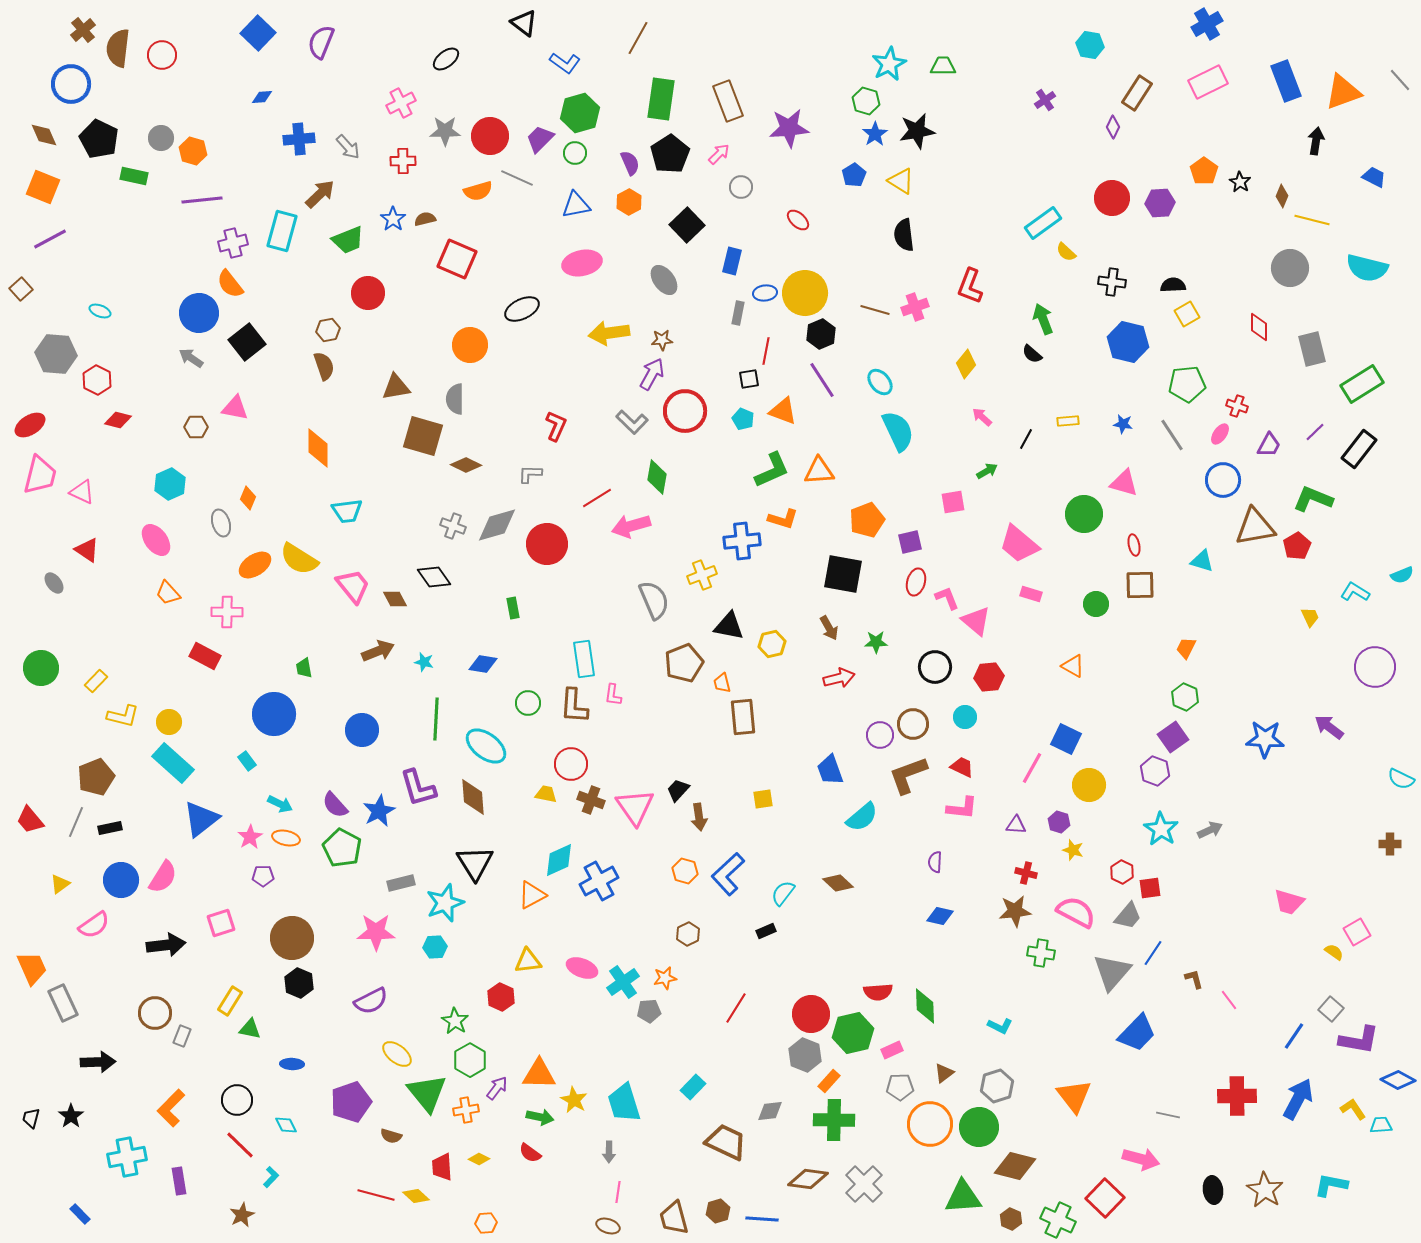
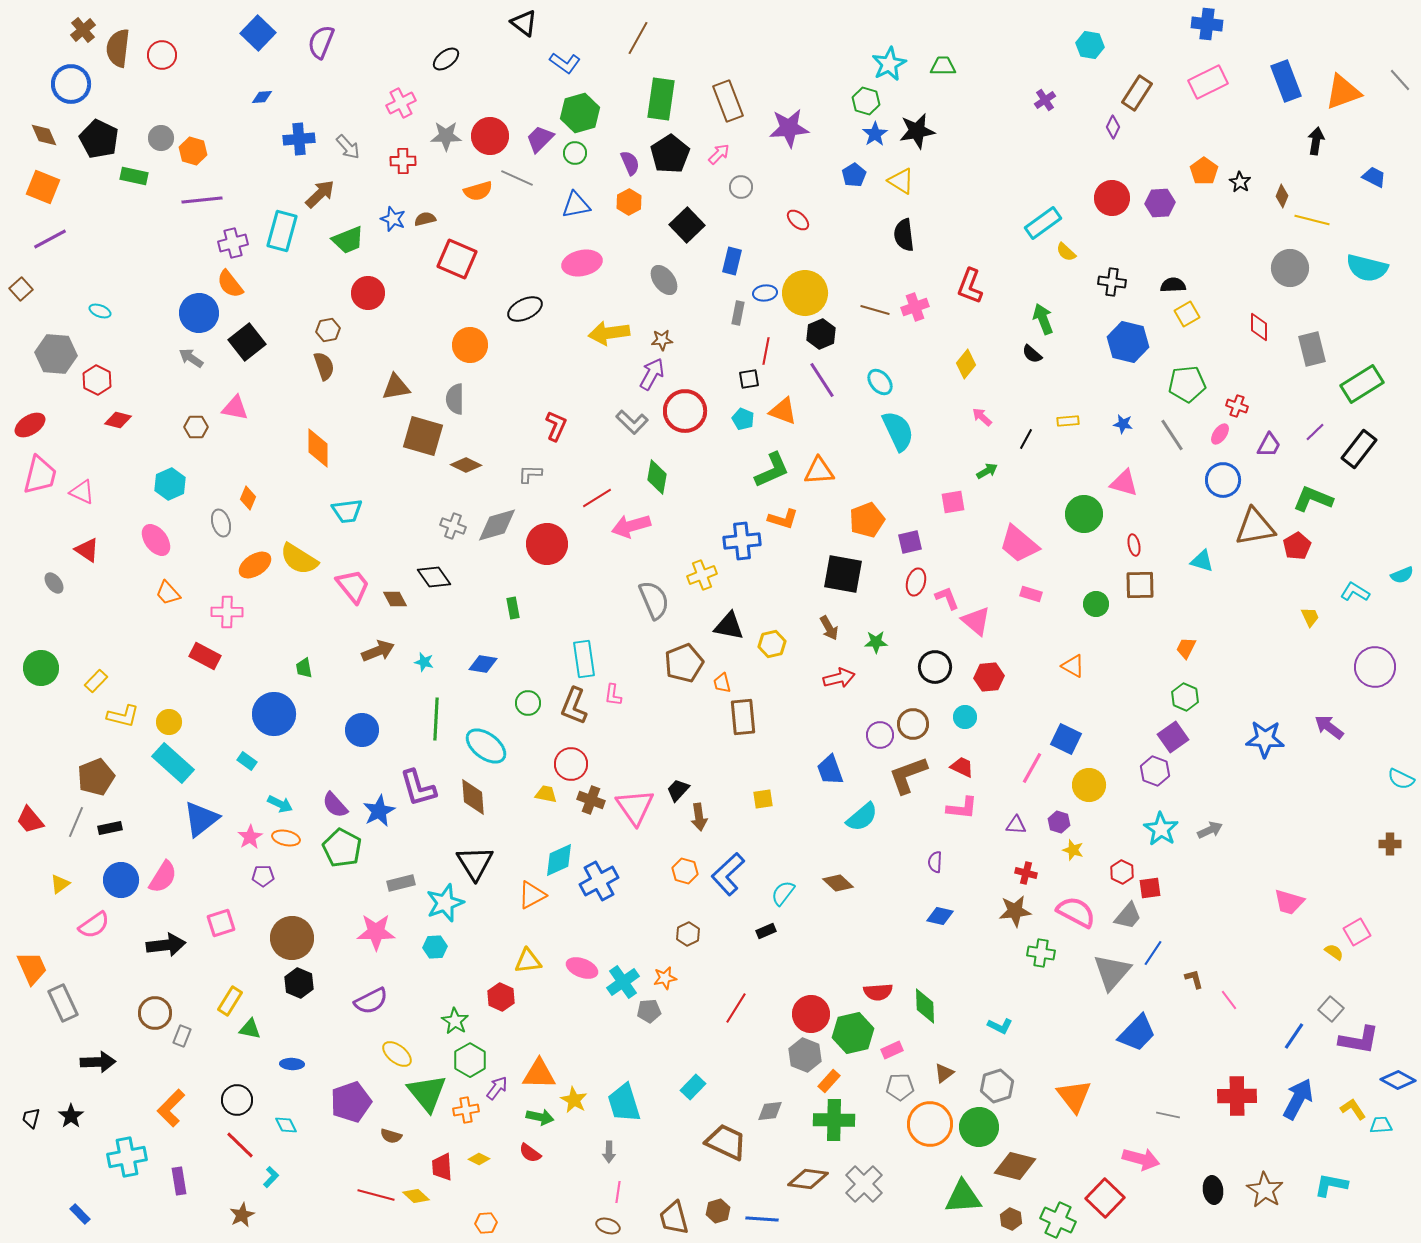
blue cross at (1207, 24): rotated 36 degrees clockwise
gray star at (445, 131): moved 1 px right, 5 px down
blue star at (393, 219): rotated 15 degrees counterclockwise
black ellipse at (522, 309): moved 3 px right
brown L-shape at (574, 706): rotated 18 degrees clockwise
cyan rectangle at (247, 761): rotated 18 degrees counterclockwise
